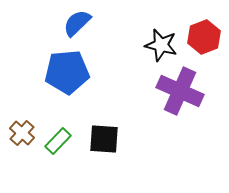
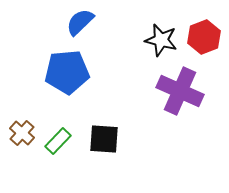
blue semicircle: moved 3 px right, 1 px up
black star: moved 5 px up
